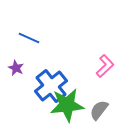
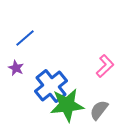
blue line: moved 4 px left; rotated 65 degrees counterclockwise
